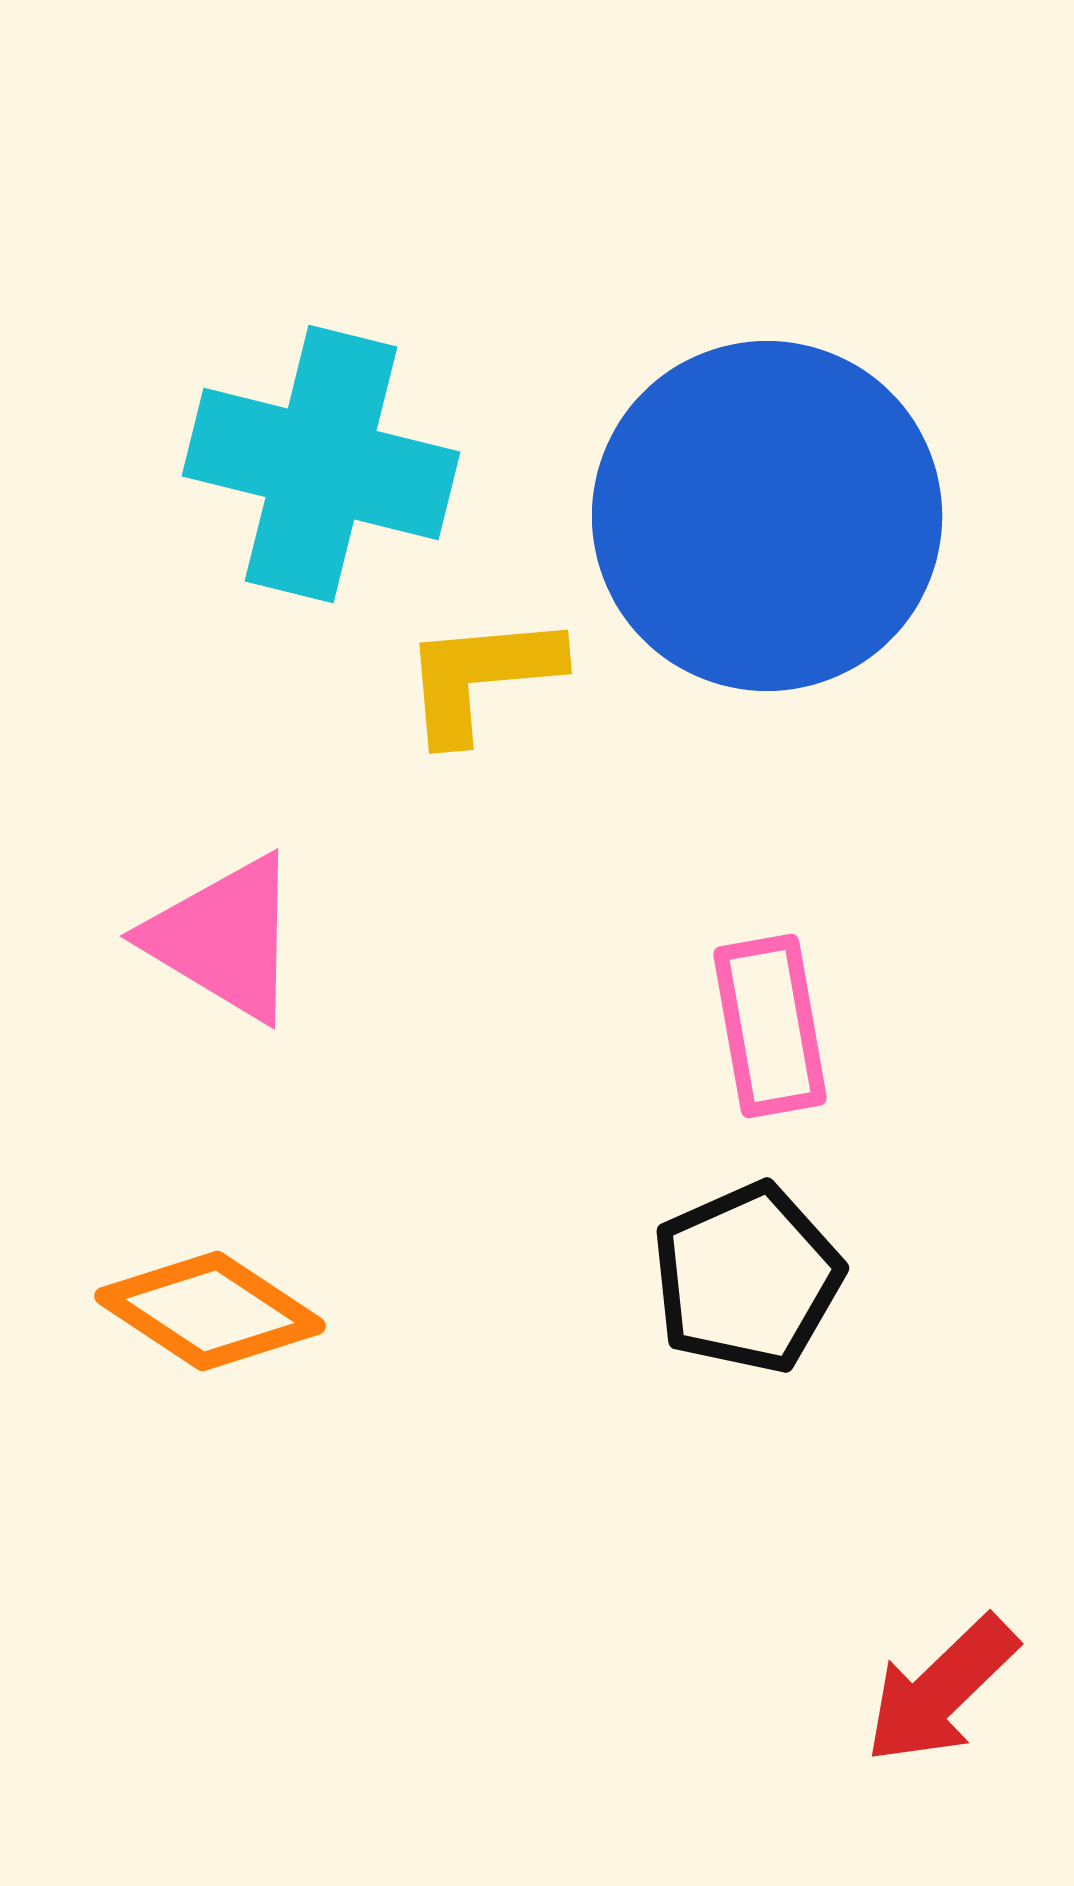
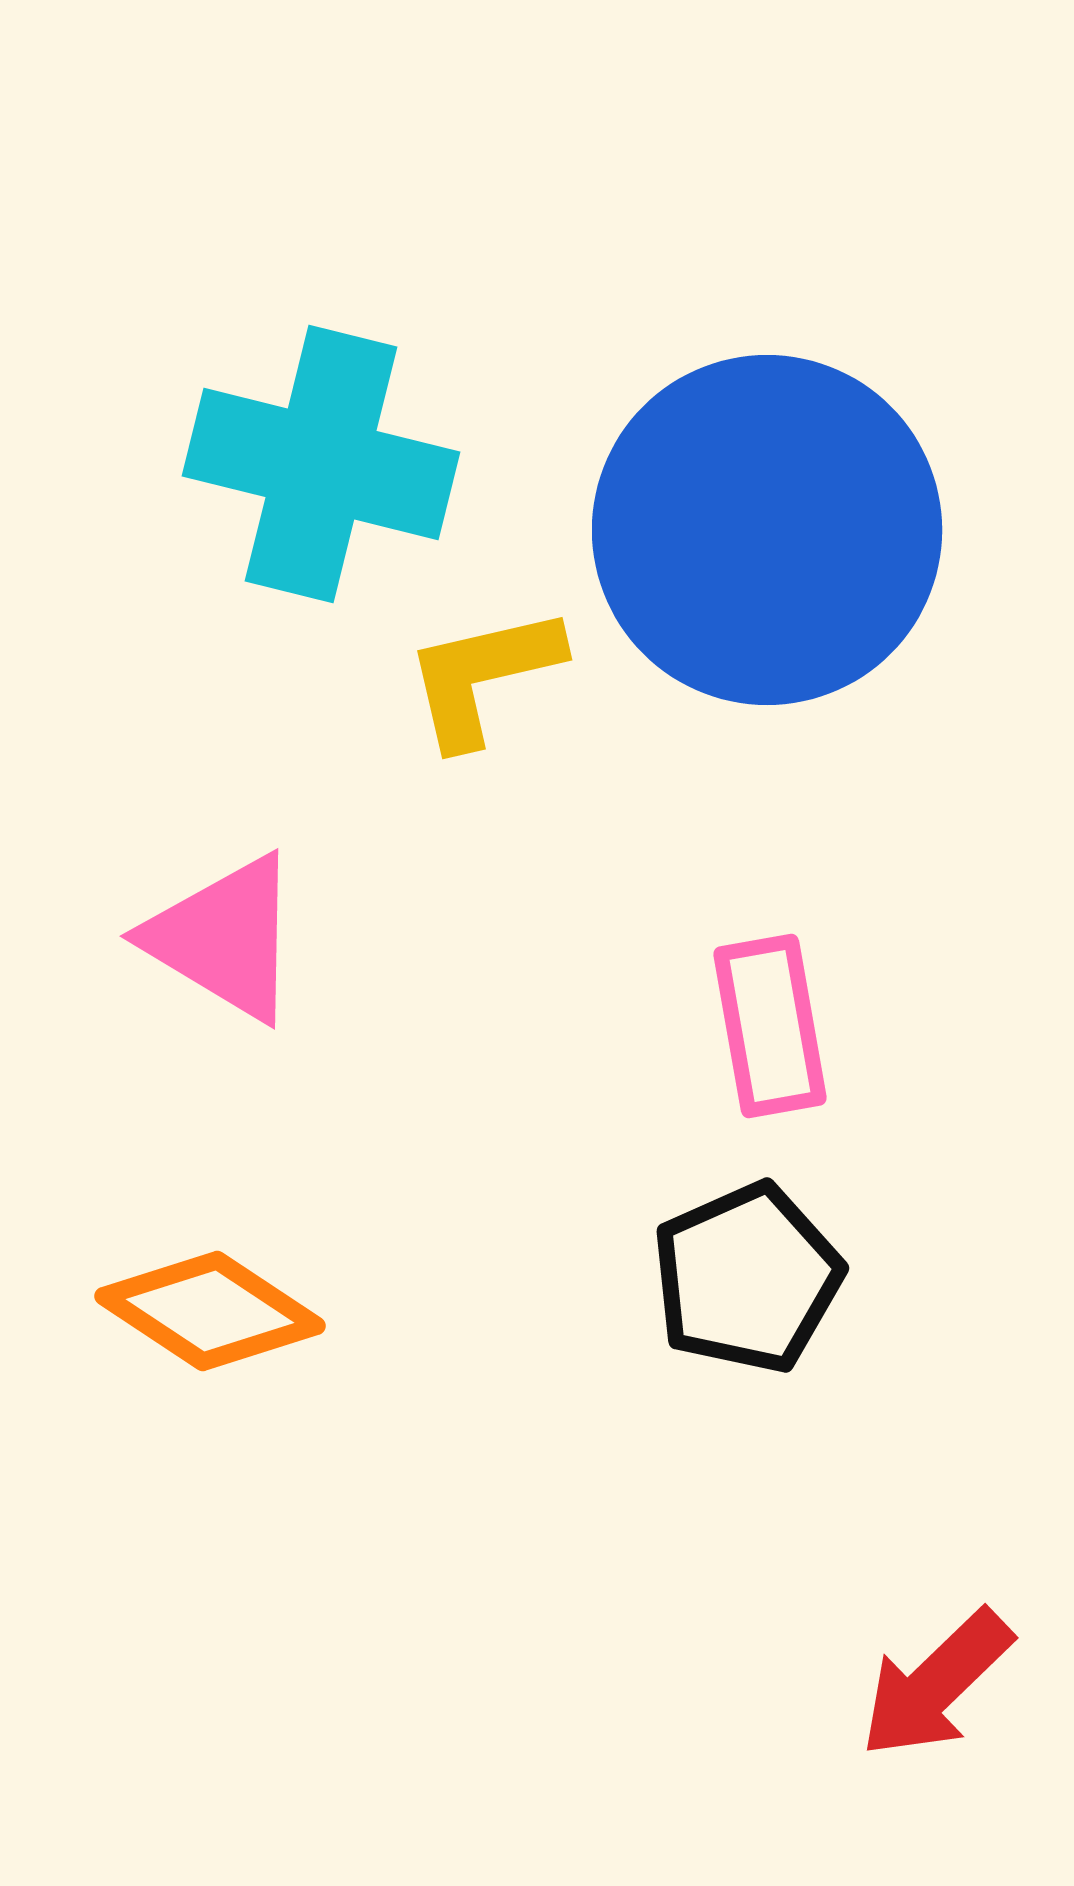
blue circle: moved 14 px down
yellow L-shape: moved 2 px right, 1 px up; rotated 8 degrees counterclockwise
red arrow: moved 5 px left, 6 px up
